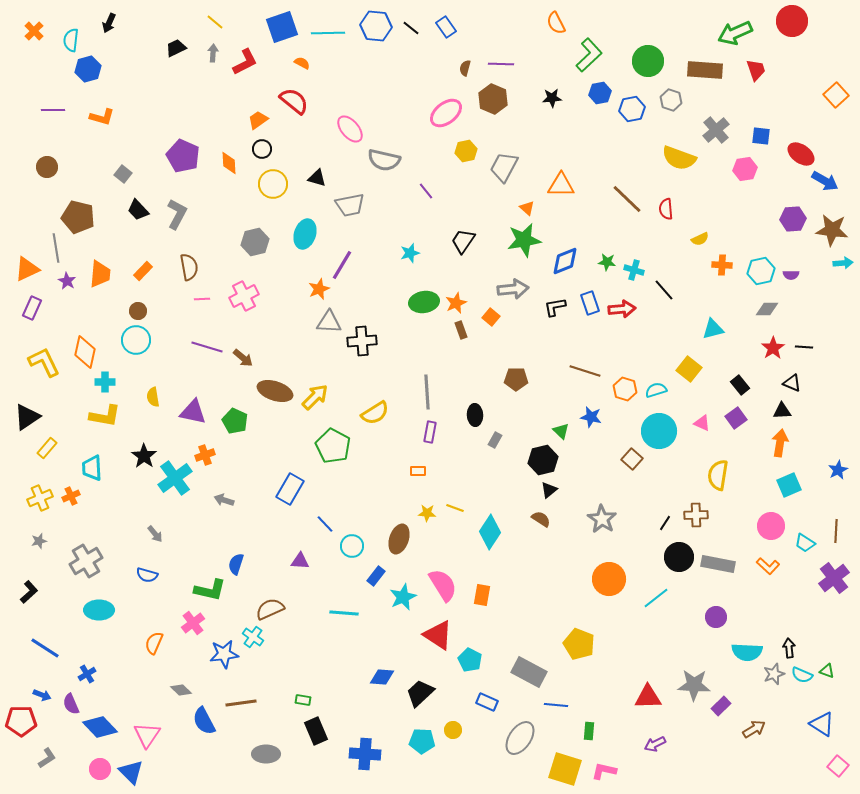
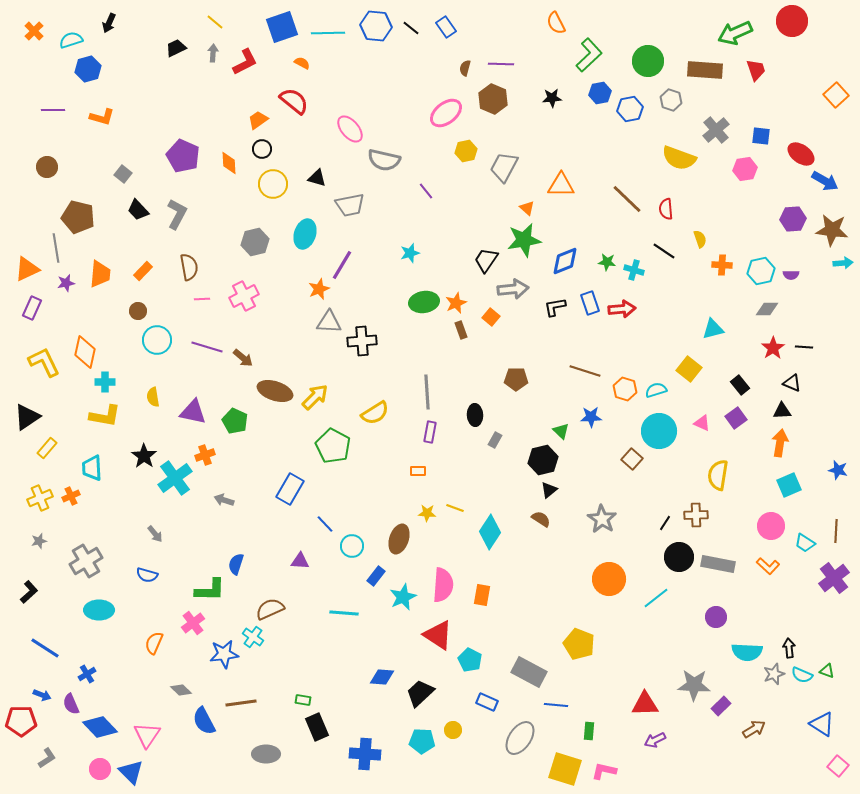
cyan semicircle at (71, 40): rotated 65 degrees clockwise
blue hexagon at (632, 109): moved 2 px left
yellow semicircle at (700, 239): rotated 84 degrees counterclockwise
black trapezoid at (463, 241): moved 23 px right, 19 px down
purple star at (67, 281): moved 1 px left, 2 px down; rotated 30 degrees clockwise
black line at (664, 290): moved 39 px up; rotated 15 degrees counterclockwise
cyan circle at (136, 340): moved 21 px right
blue star at (591, 417): rotated 15 degrees counterclockwise
blue star at (838, 470): rotated 30 degrees counterclockwise
pink semicircle at (443, 585): rotated 36 degrees clockwise
green L-shape at (210, 590): rotated 12 degrees counterclockwise
red triangle at (648, 697): moved 3 px left, 7 px down
black rectangle at (316, 731): moved 1 px right, 4 px up
purple arrow at (655, 744): moved 4 px up
